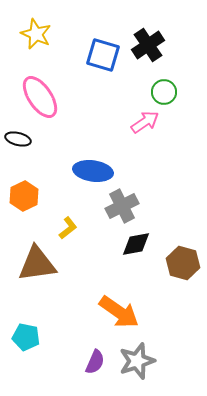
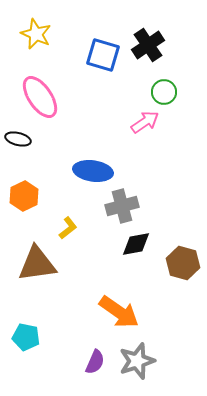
gray cross: rotated 12 degrees clockwise
